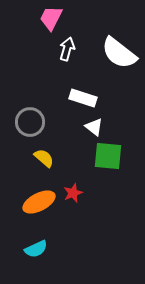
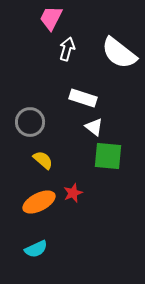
yellow semicircle: moved 1 px left, 2 px down
